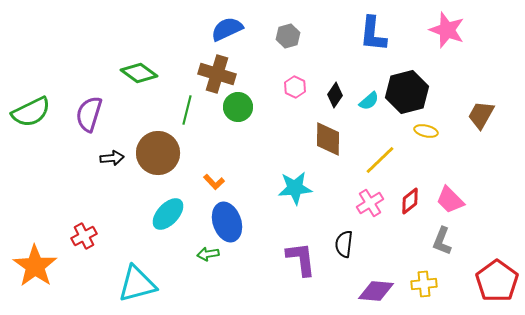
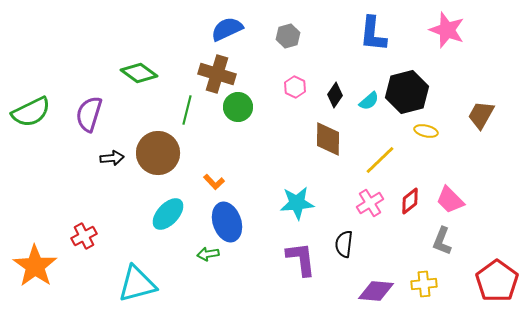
cyan star: moved 2 px right, 15 px down
